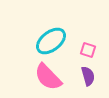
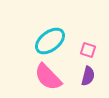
cyan ellipse: moved 1 px left
purple semicircle: rotated 30 degrees clockwise
